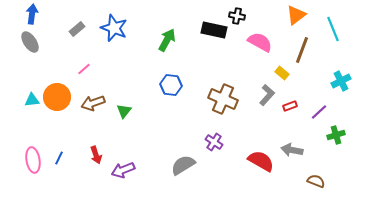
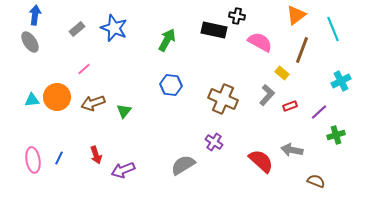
blue arrow: moved 3 px right, 1 px down
red semicircle: rotated 12 degrees clockwise
